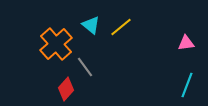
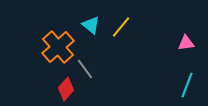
yellow line: rotated 10 degrees counterclockwise
orange cross: moved 2 px right, 3 px down
gray line: moved 2 px down
